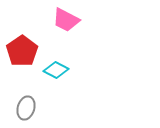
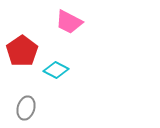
pink trapezoid: moved 3 px right, 2 px down
